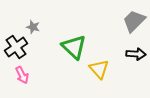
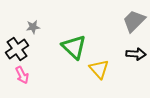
gray star: rotated 24 degrees counterclockwise
black cross: moved 1 px right, 2 px down
